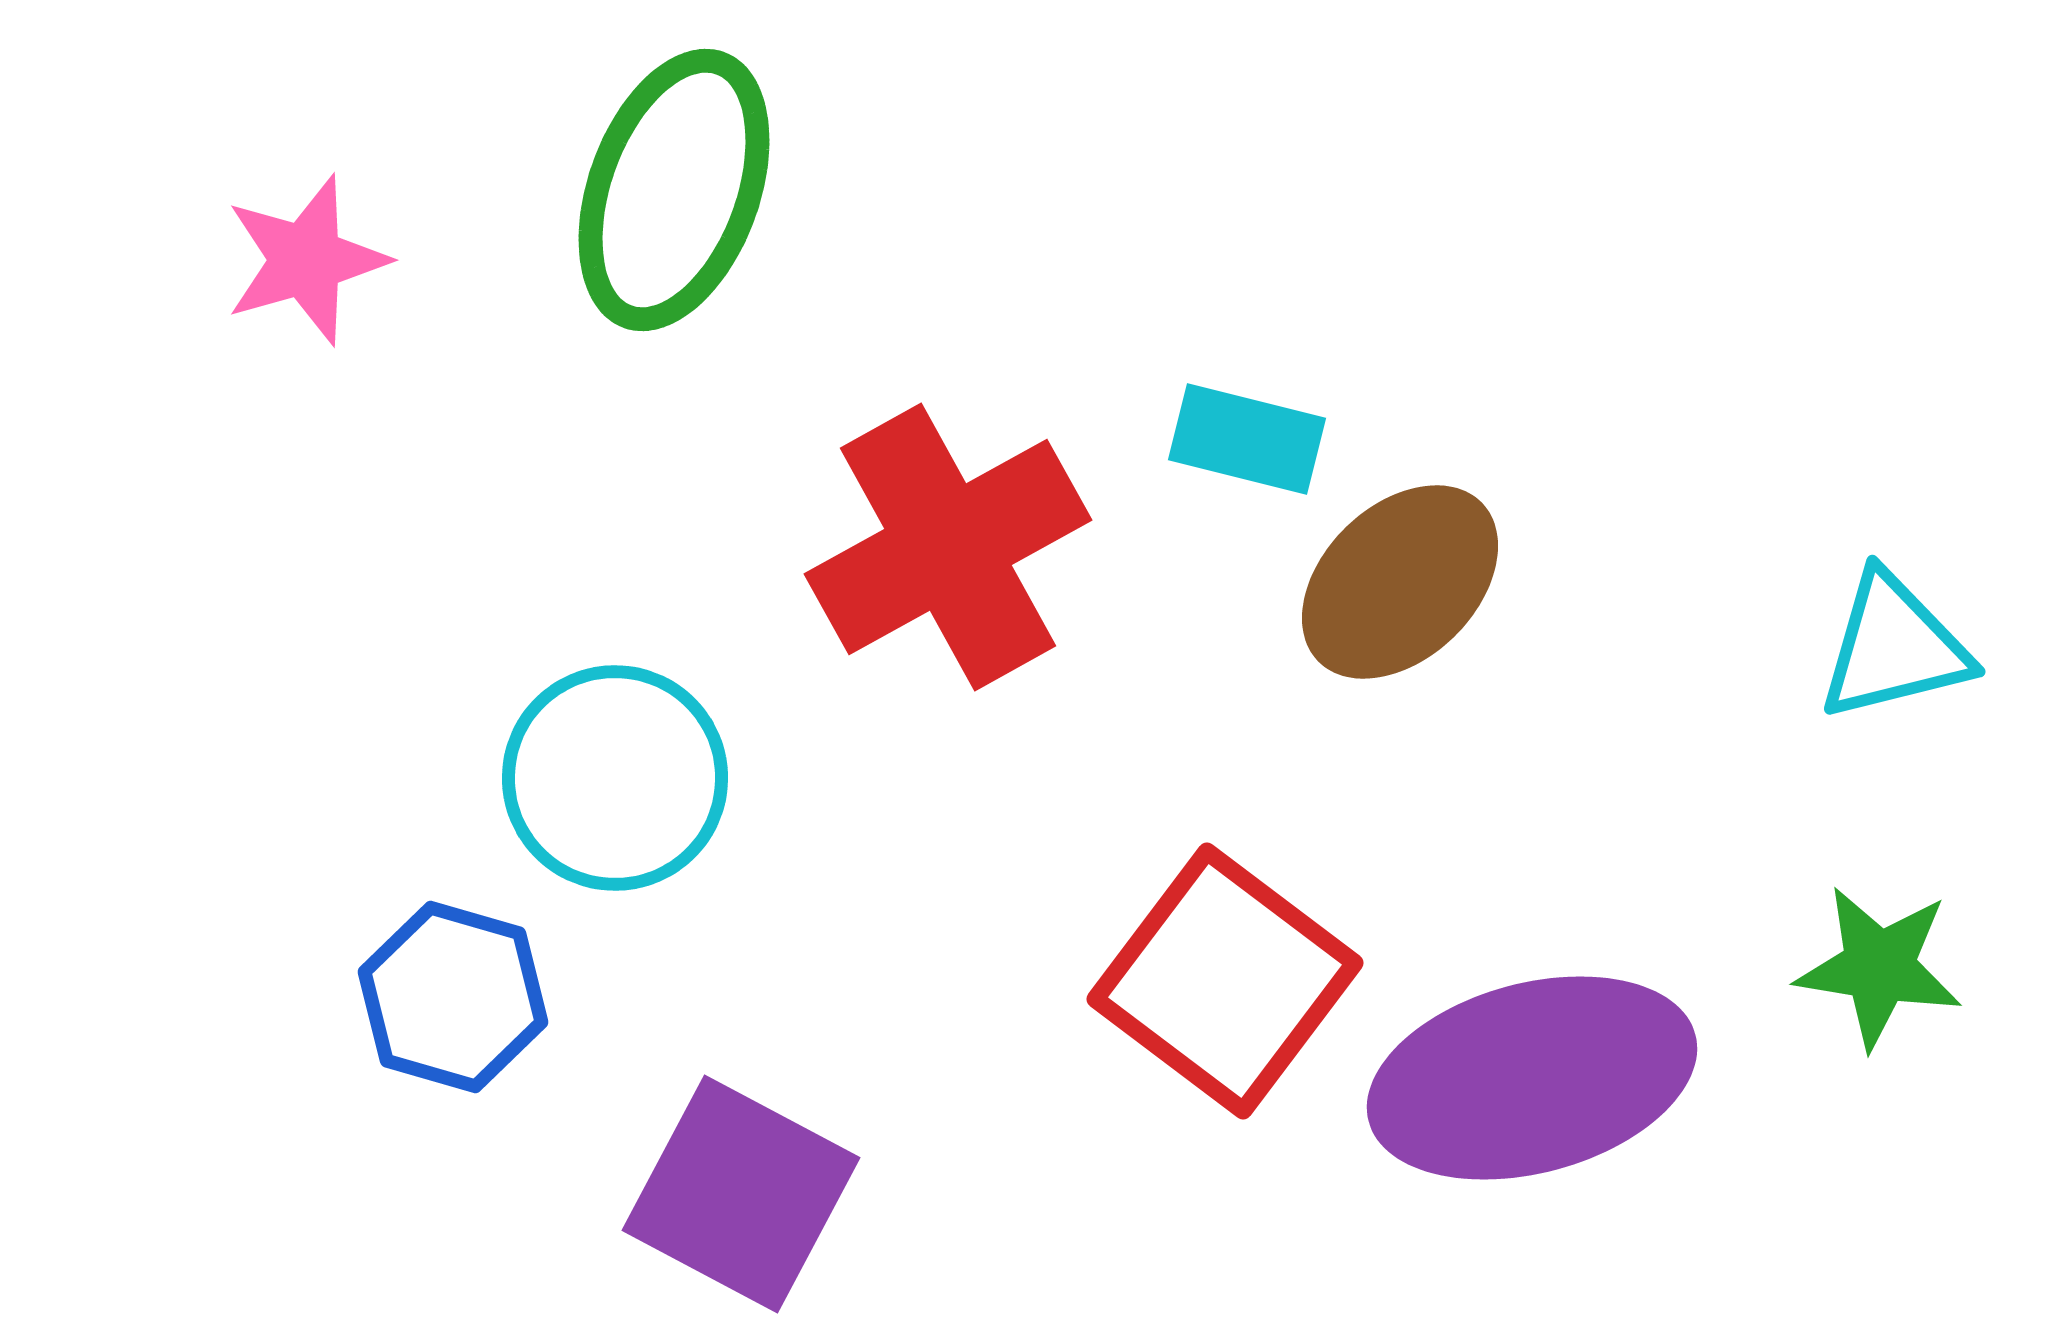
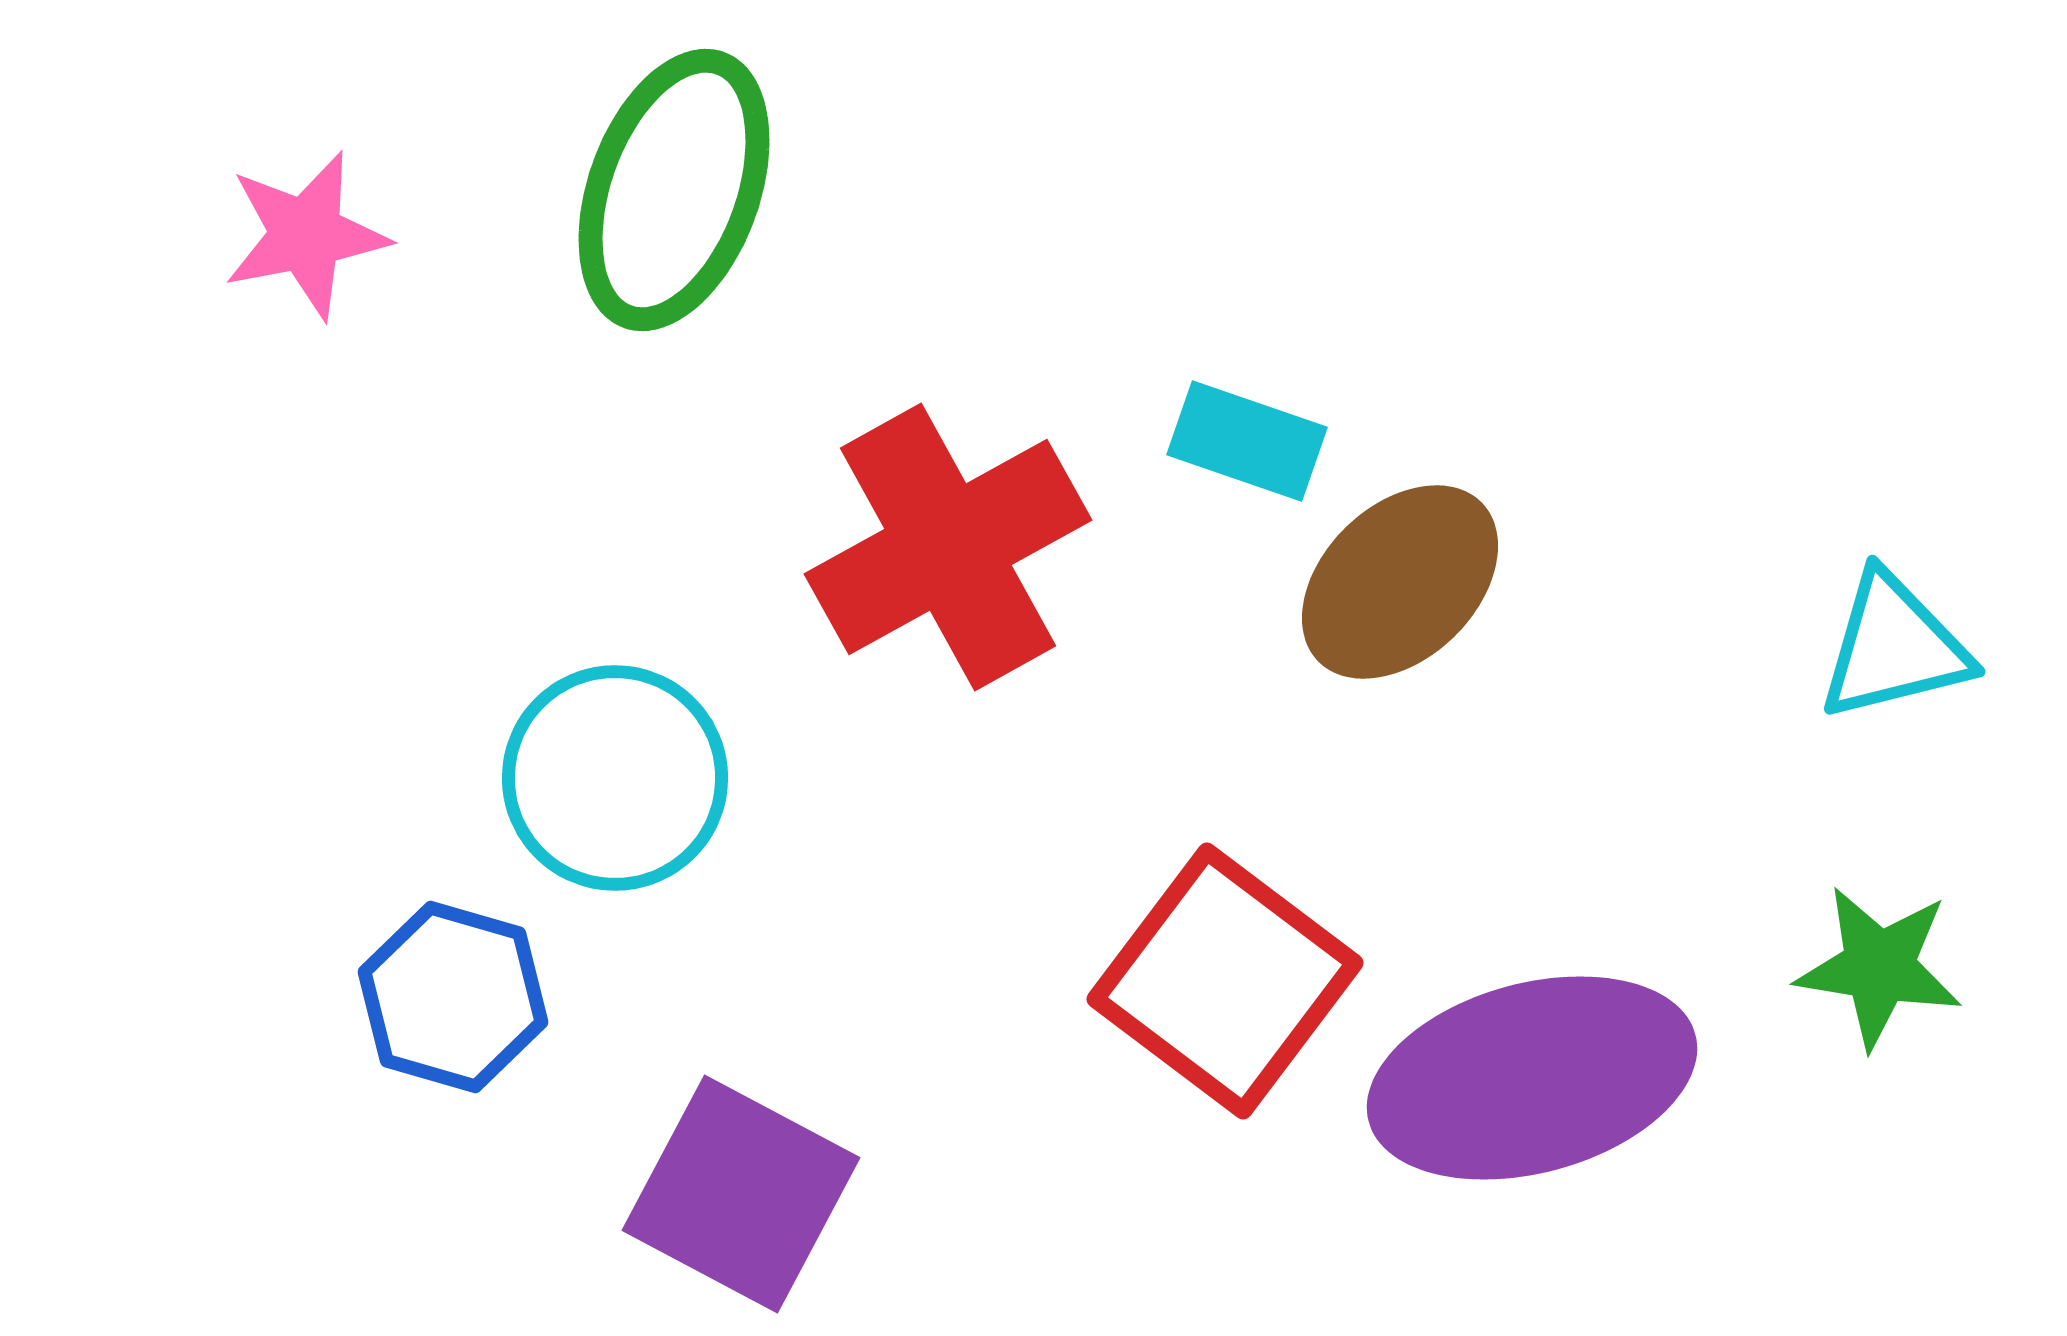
pink star: moved 25 px up; rotated 5 degrees clockwise
cyan rectangle: moved 2 px down; rotated 5 degrees clockwise
